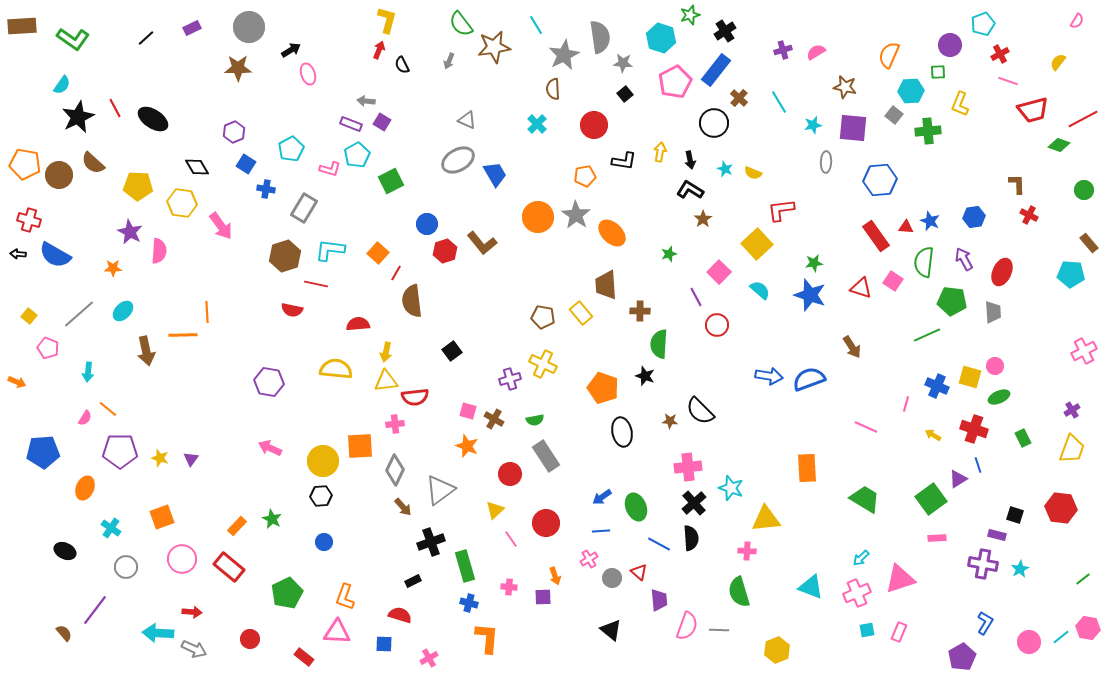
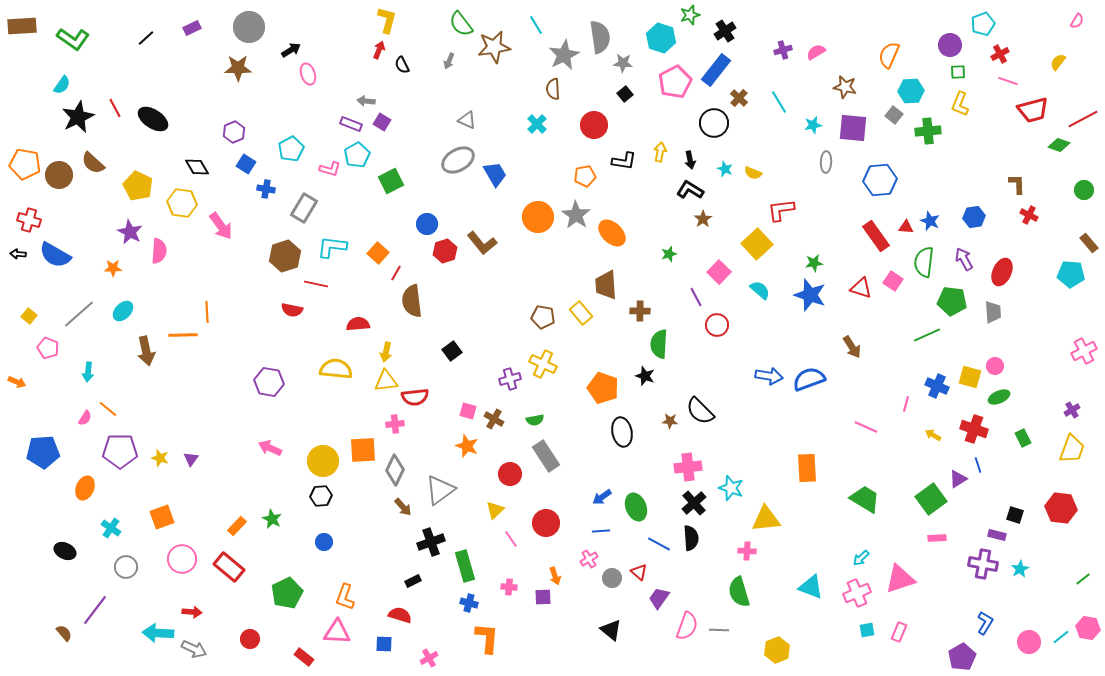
green square at (938, 72): moved 20 px right
yellow pentagon at (138, 186): rotated 24 degrees clockwise
cyan L-shape at (330, 250): moved 2 px right, 3 px up
orange square at (360, 446): moved 3 px right, 4 px down
purple trapezoid at (659, 600): moved 2 px up; rotated 140 degrees counterclockwise
